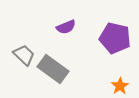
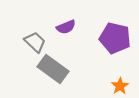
gray trapezoid: moved 11 px right, 13 px up
